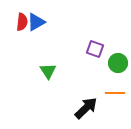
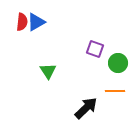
orange line: moved 2 px up
